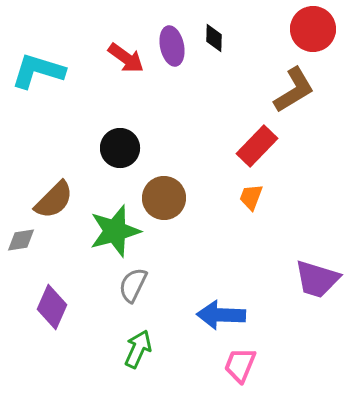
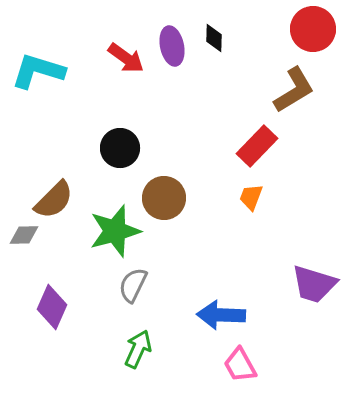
gray diamond: moved 3 px right, 5 px up; rotated 8 degrees clockwise
purple trapezoid: moved 3 px left, 5 px down
pink trapezoid: rotated 51 degrees counterclockwise
